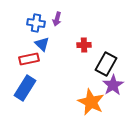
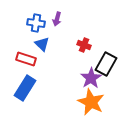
red cross: rotated 24 degrees clockwise
red rectangle: moved 3 px left; rotated 30 degrees clockwise
purple star: moved 22 px left, 7 px up
